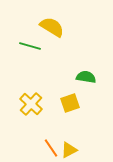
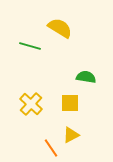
yellow semicircle: moved 8 px right, 1 px down
yellow square: rotated 18 degrees clockwise
yellow triangle: moved 2 px right, 15 px up
